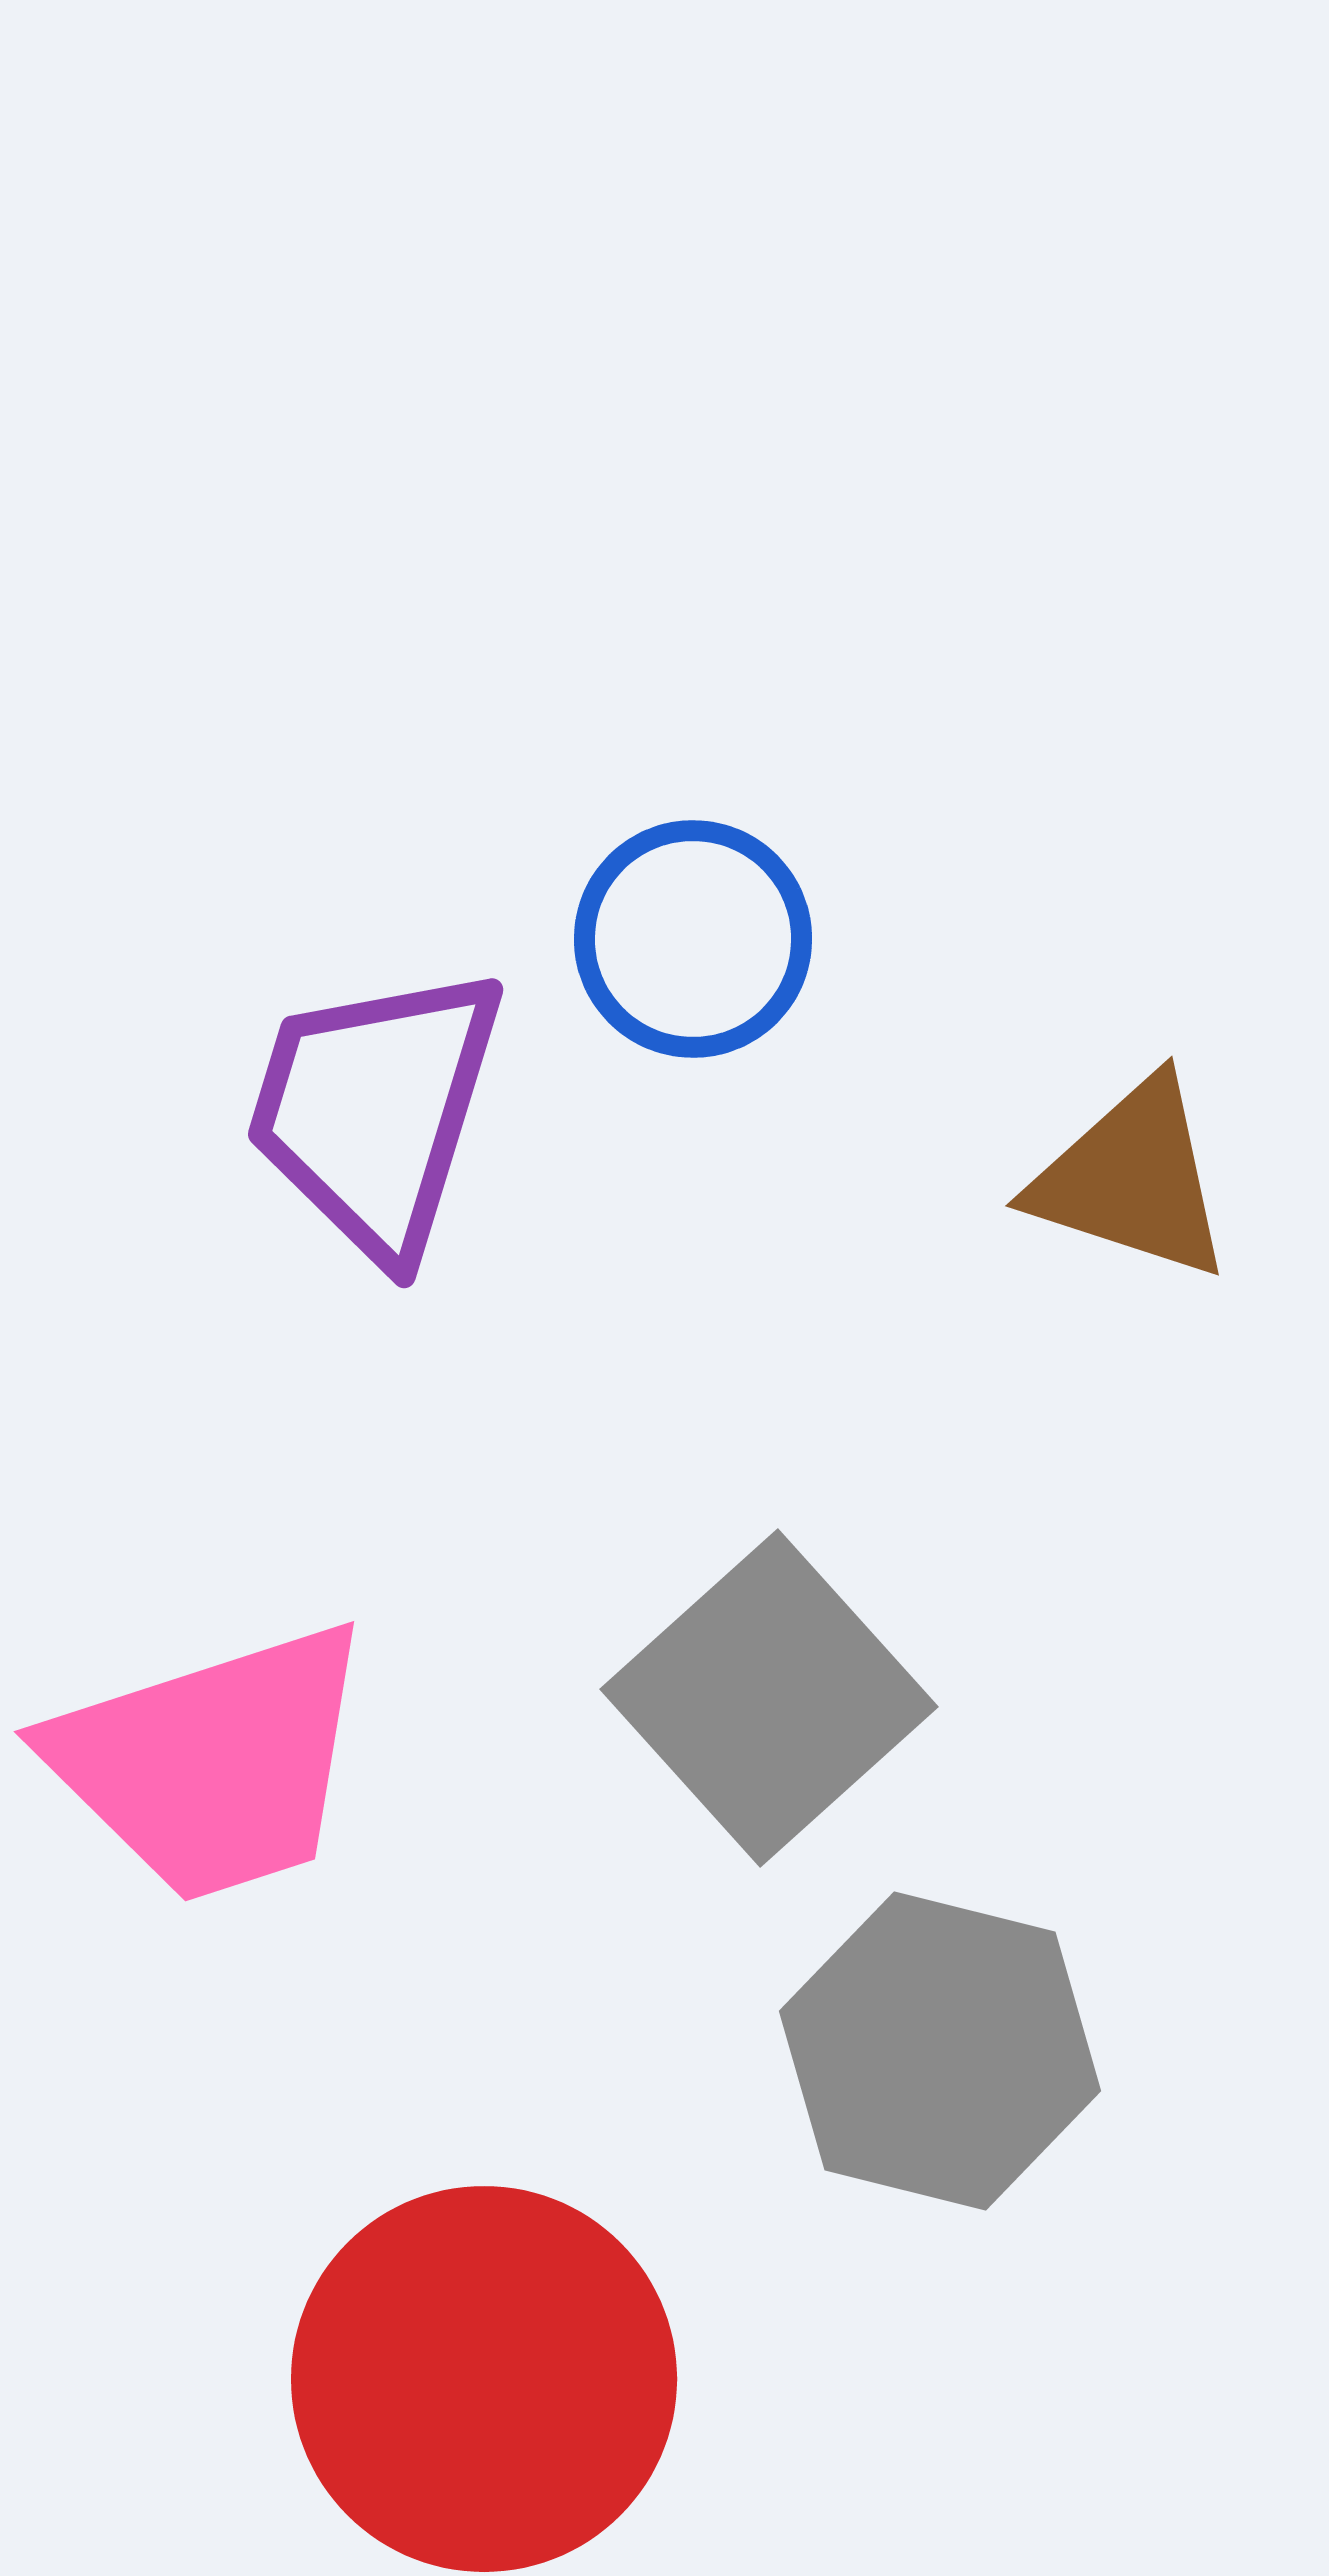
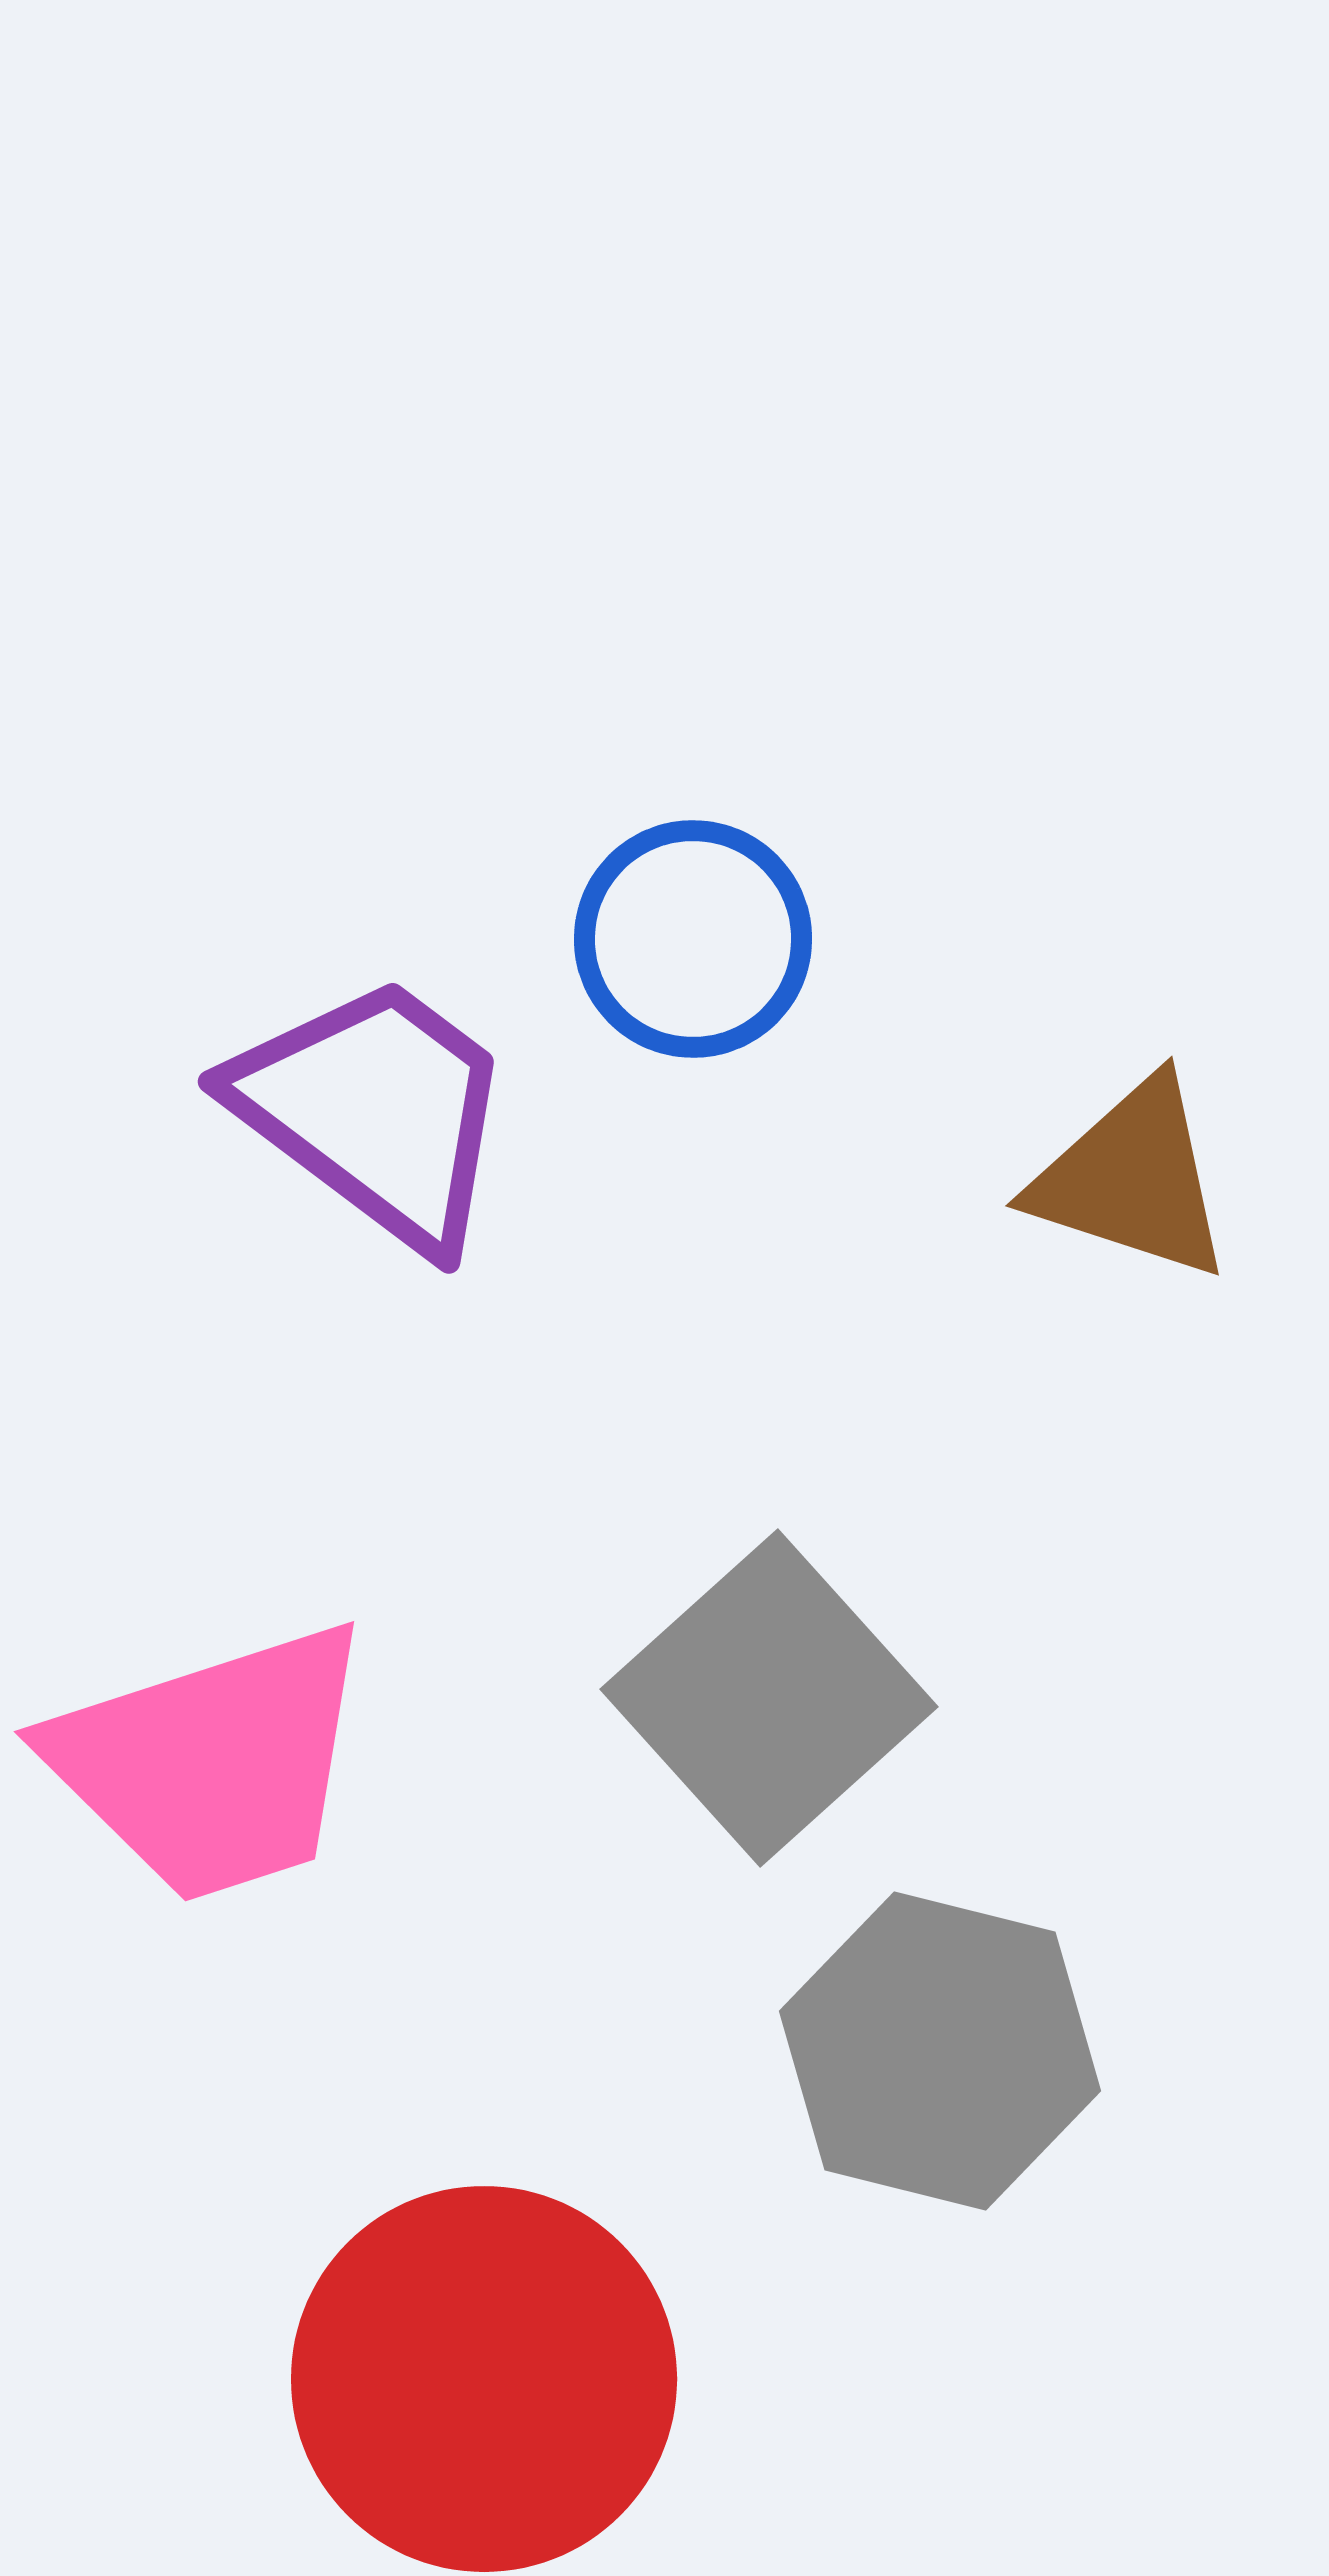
purple trapezoid: rotated 110 degrees clockwise
